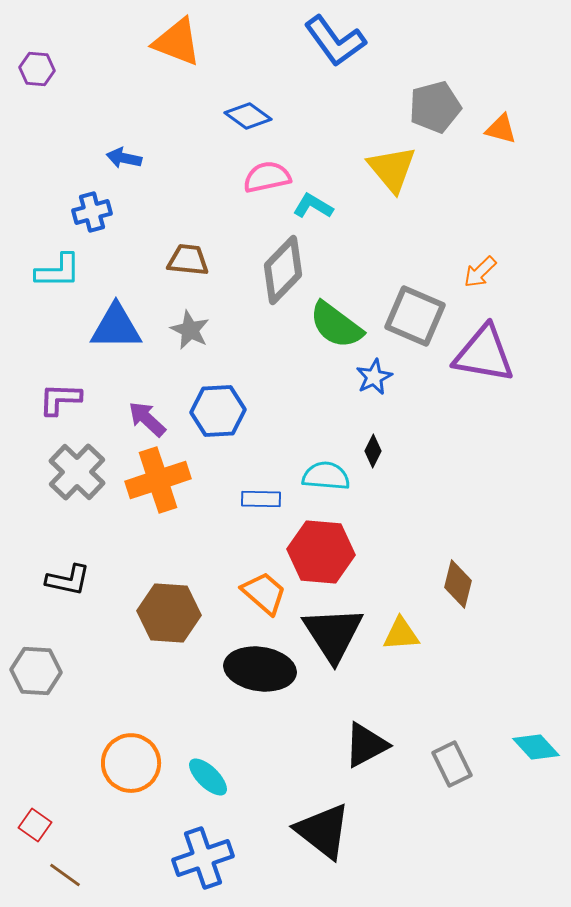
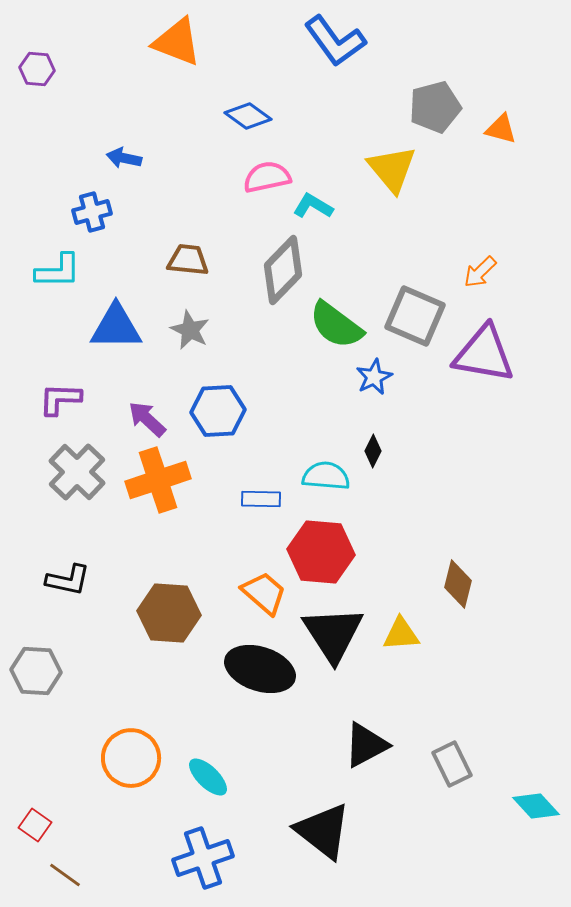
black ellipse at (260, 669): rotated 10 degrees clockwise
cyan diamond at (536, 747): moved 59 px down
orange circle at (131, 763): moved 5 px up
